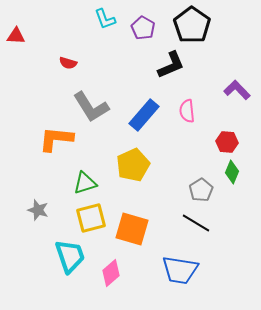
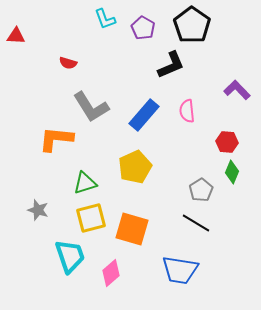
yellow pentagon: moved 2 px right, 2 px down
